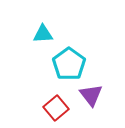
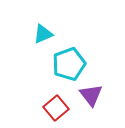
cyan triangle: rotated 20 degrees counterclockwise
cyan pentagon: rotated 16 degrees clockwise
